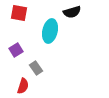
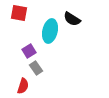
black semicircle: moved 7 px down; rotated 48 degrees clockwise
purple square: moved 13 px right, 1 px down
